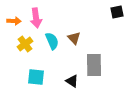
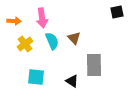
pink arrow: moved 6 px right
